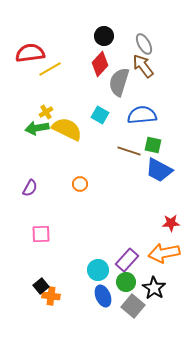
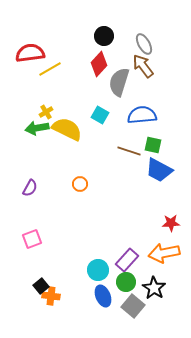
red diamond: moved 1 px left
pink square: moved 9 px left, 5 px down; rotated 18 degrees counterclockwise
